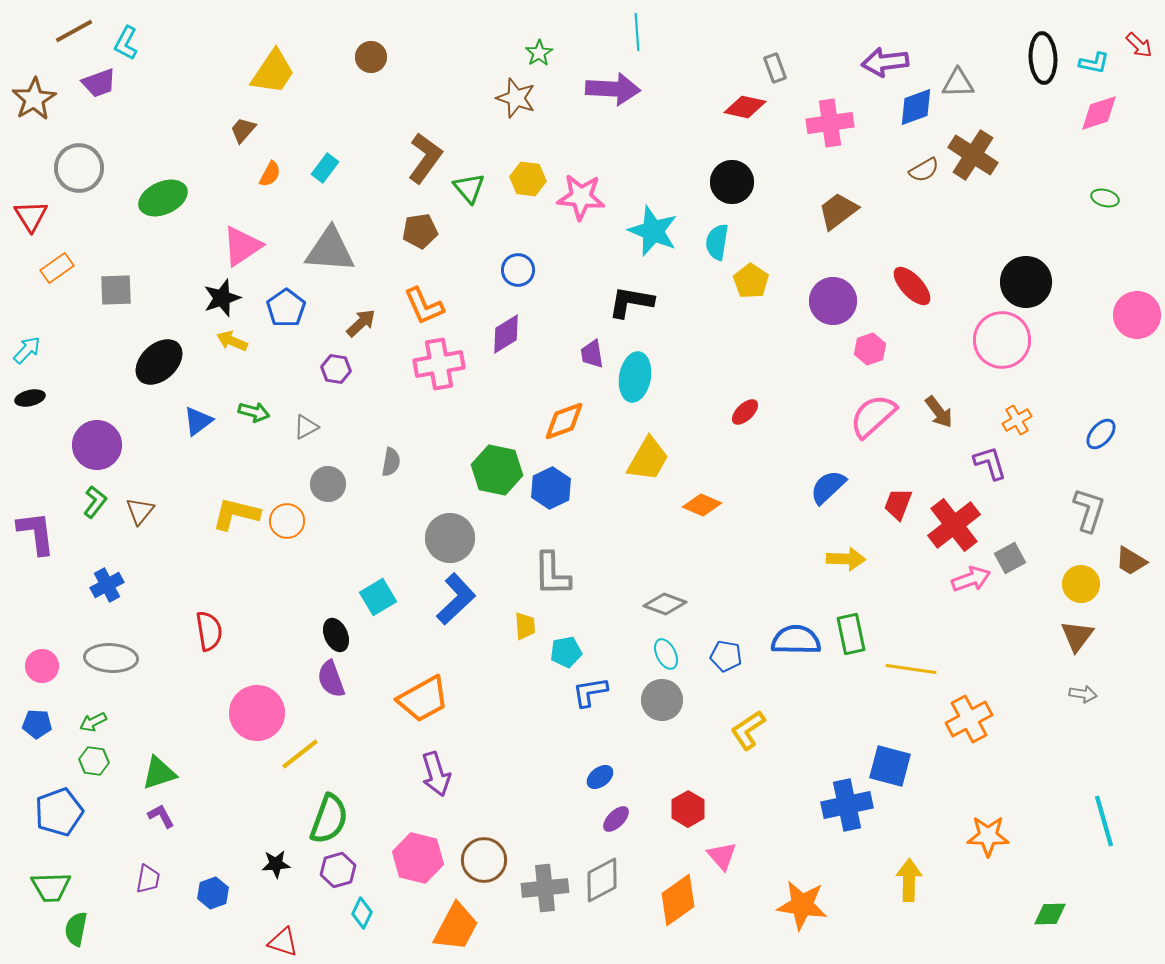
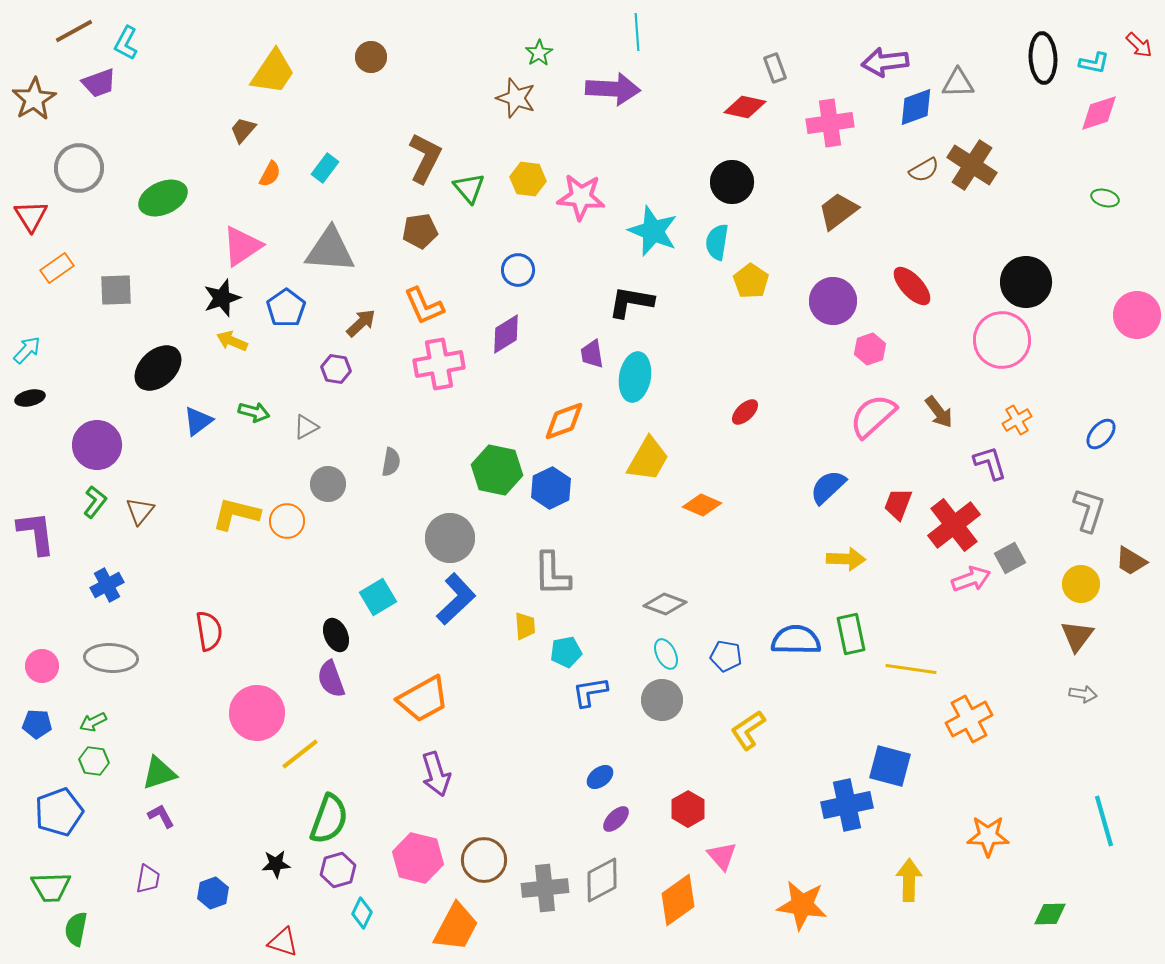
brown cross at (973, 155): moved 1 px left, 10 px down
brown L-shape at (425, 158): rotated 9 degrees counterclockwise
black ellipse at (159, 362): moved 1 px left, 6 px down
